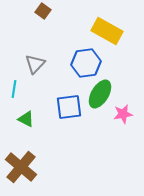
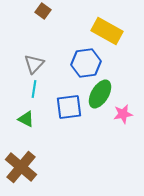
gray triangle: moved 1 px left
cyan line: moved 20 px right
